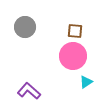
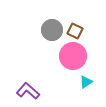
gray circle: moved 27 px right, 3 px down
brown square: rotated 21 degrees clockwise
purple L-shape: moved 1 px left
